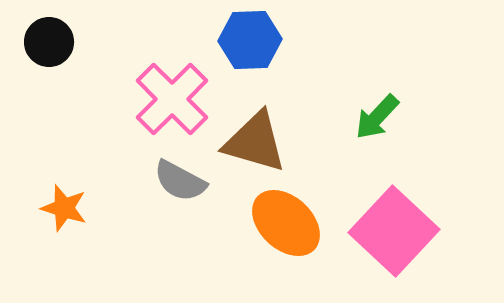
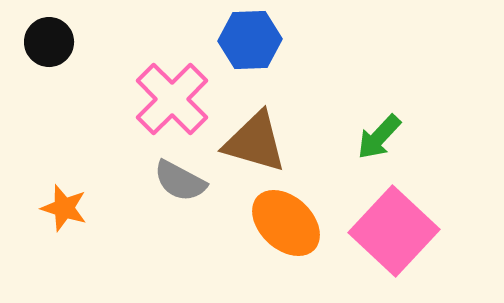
green arrow: moved 2 px right, 20 px down
